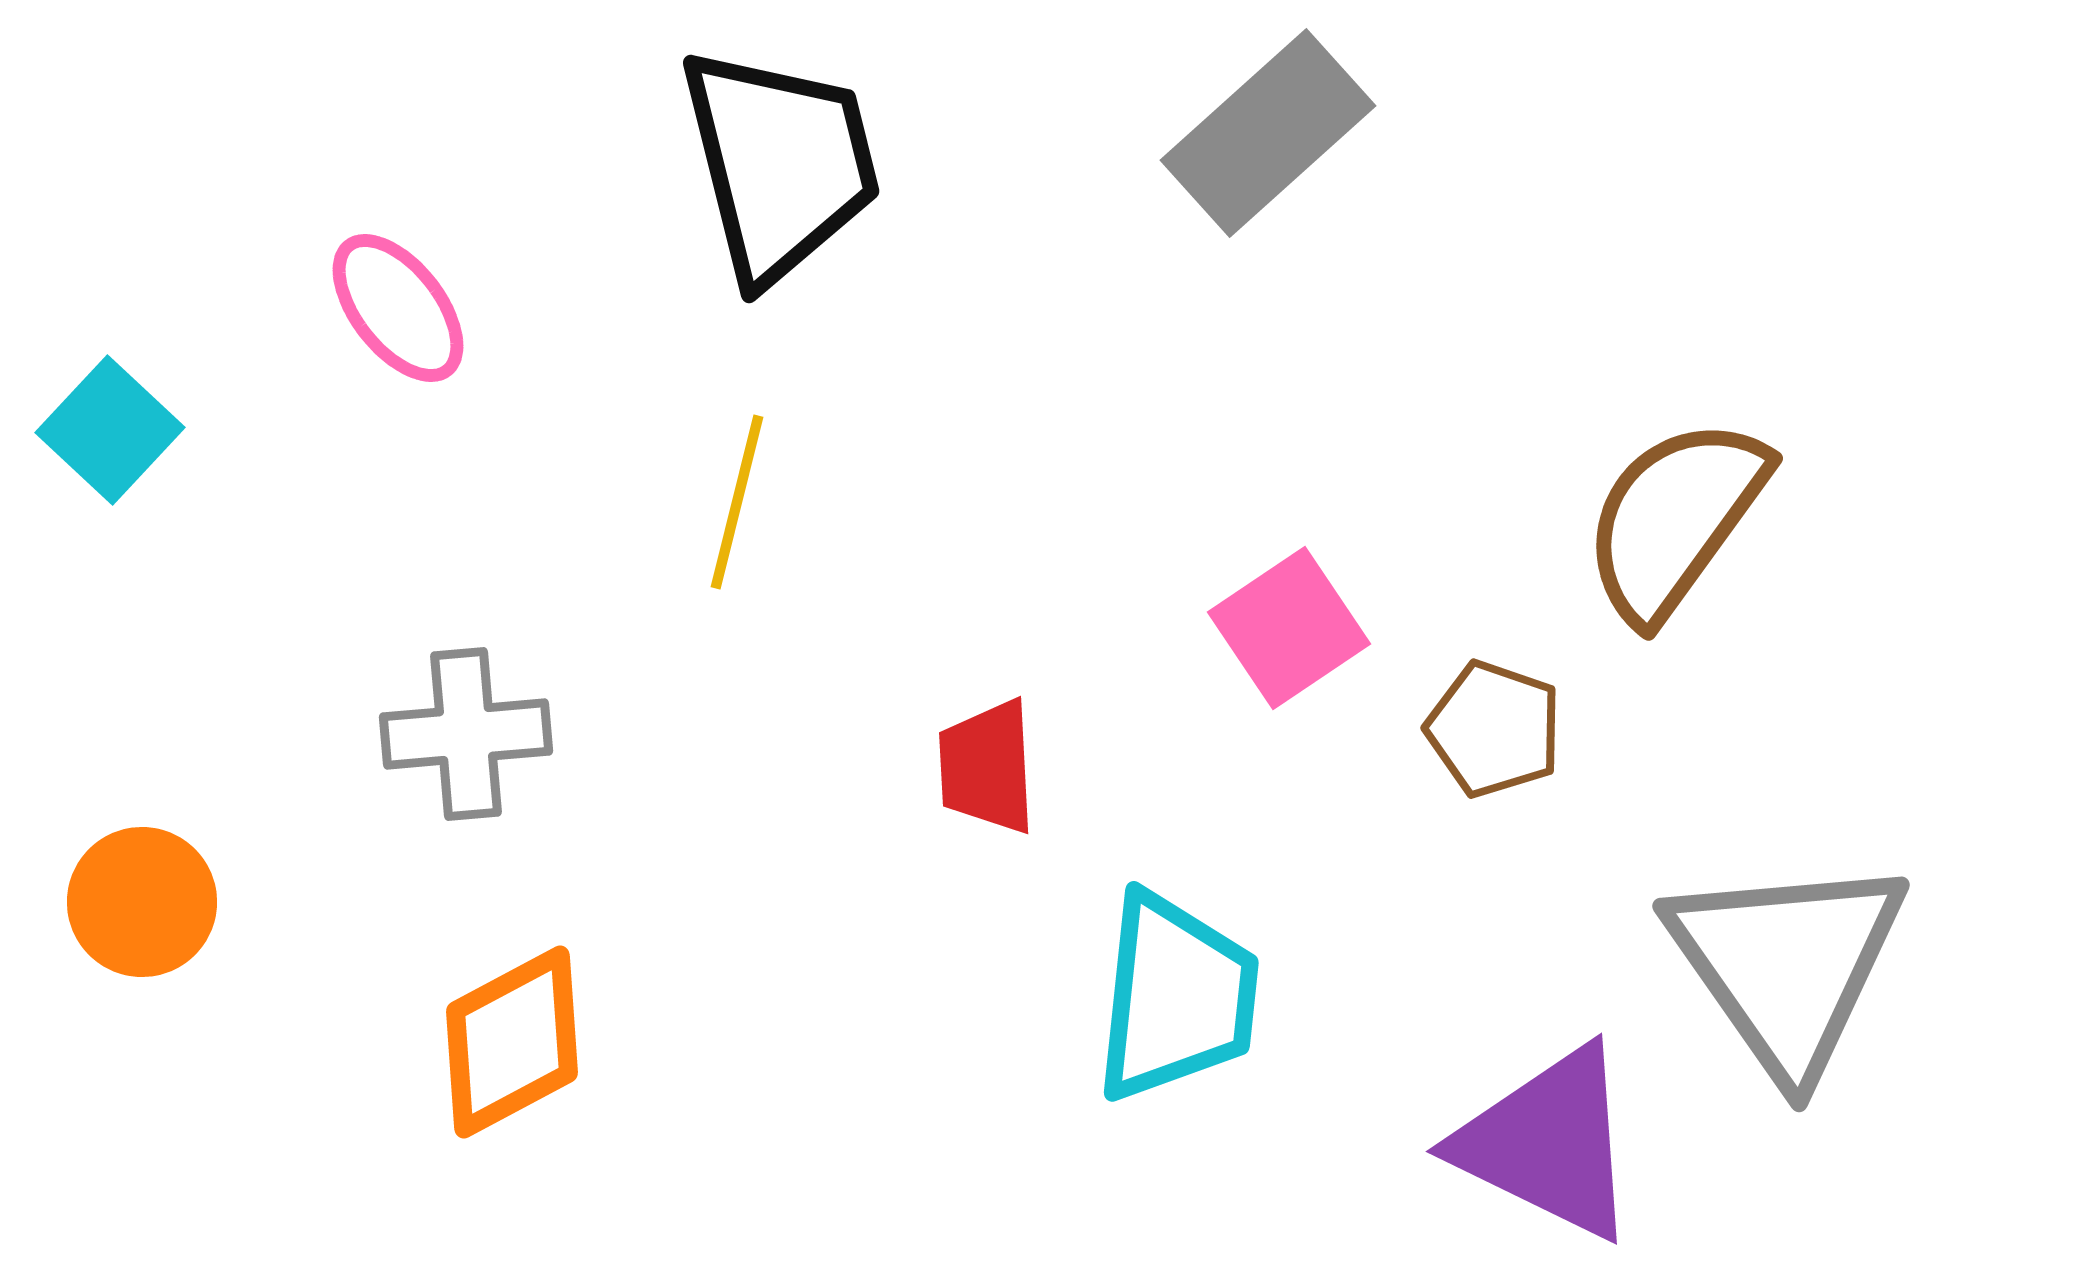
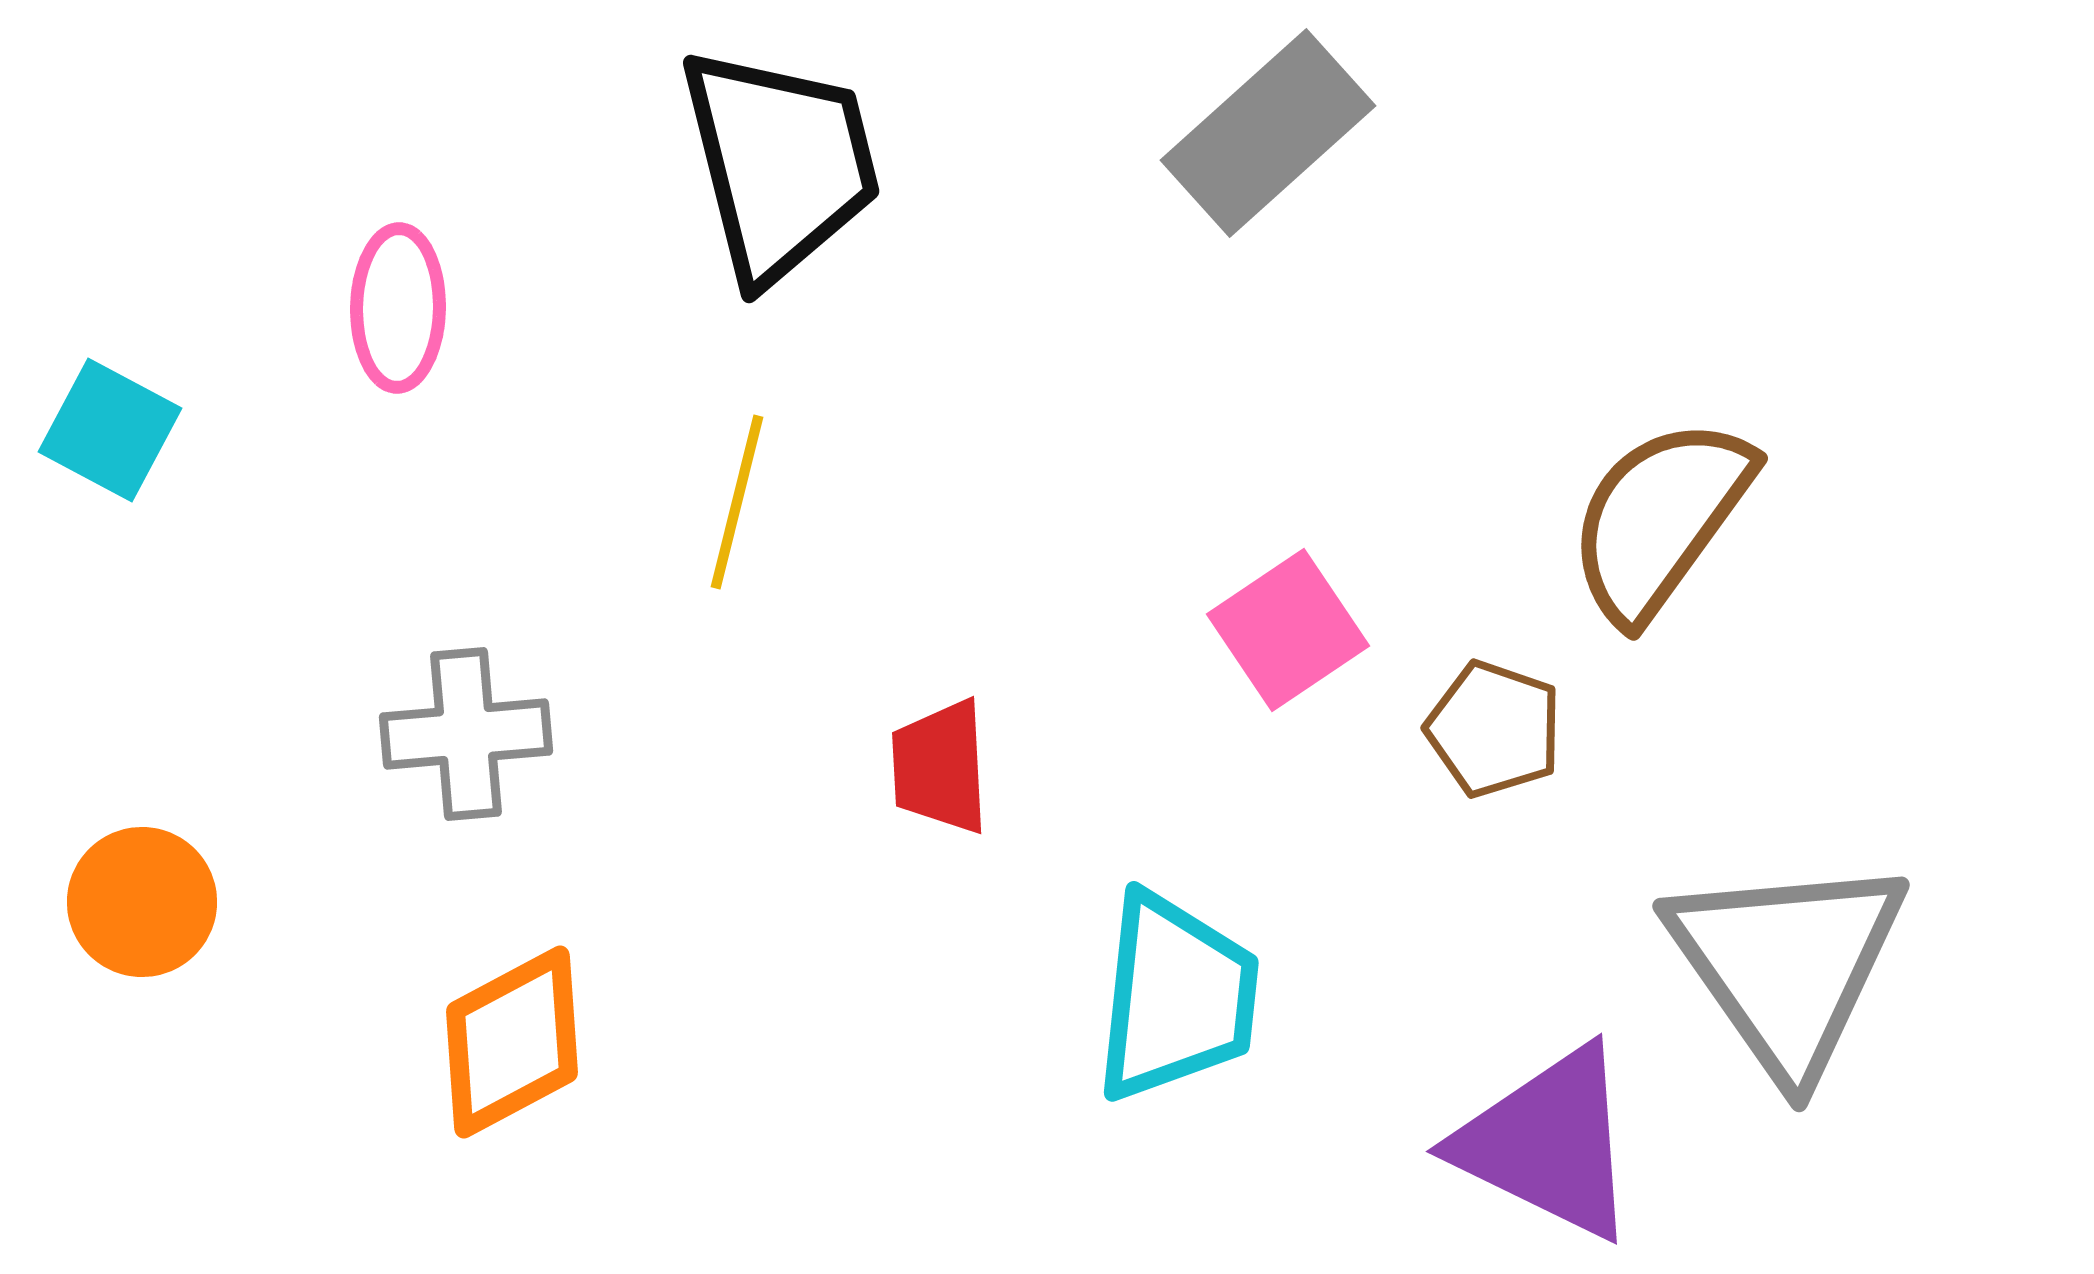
pink ellipse: rotated 39 degrees clockwise
cyan square: rotated 15 degrees counterclockwise
brown semicircle: moved 15 px left
pink square: moved 1 px left, 2 px down
red trapezoid: moved 47 px left
